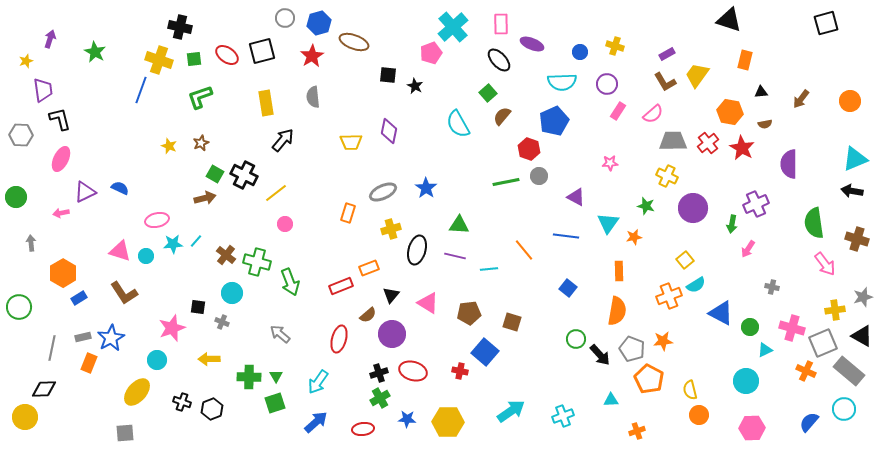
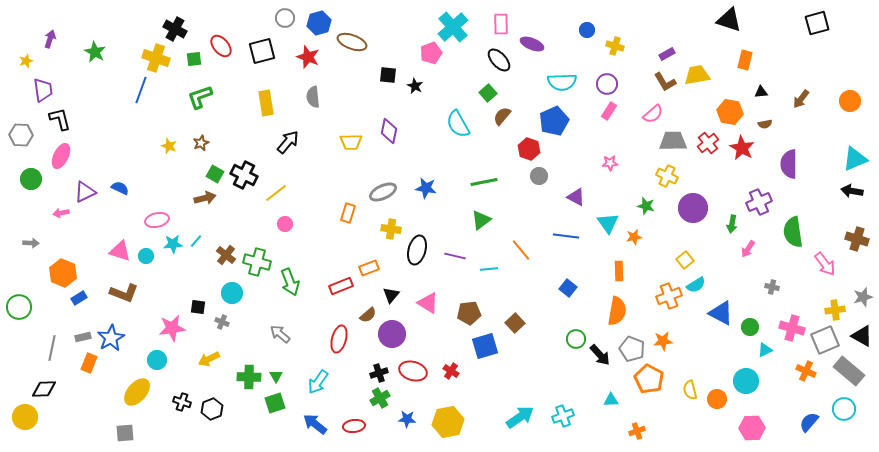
black square at (826, 23): moved 9 px left
black cross at (180, 27): moved 5 px left, 2 px down; rotated 15 degrees clockwise
brown ellipse at (354, 42): moved 2 px left
blue circle at (580, 52): moved 7 px right, 22 px up
red ellipse at (227, 55): moved 6 px left, 9 px up; rotated 15 degrees clockwise
red star at (312, 56): moved 4 px left, 1 px down; rotated 20 degrees counterclockwise
yellow cross at (159, 60): moved 3 px left, 2 px up
yellow trapezoid at (697, 75): rotated 44 degrees clockwise
pink rectangle at (618, 111): moved 9 px left
black arrow at (283, 140): moved 5 px right, 2 px down
pink ellipse at (61, 159): moved 3 px up
green line at (506, 182): moved 22 px left
blue star at (426, 188): rotated 25 degrees counterclockwise
green circle at (16, 197): moved 15 px right, 18 px up
purple cross at (756, 204): moved 3 px right, 2 px up
cyan triangle at (608, 223): rotated 10 degrees counterclockwise
green semicircle at (814, 223): moved 21 px left, 9 px down
green triangle at (459, 225): moved 22 px right, 5 px up; rotated 40 degrees counterclockwise
yellow cross at (391, 229): rotated 24 degrees clockwise
gray arrow at (31, 243): rotated 98 degrees clockwise
orange line at (524, 250): moved 3 px left
orange hexagon at (63, 273): rotated 8 degrees counterclockwise
brown L-shape at (124, 293): rotated 36 degrees counterclockwise
brown square at (512, 322): moved 3 px right, 1 px down; rotated 30 degrees clockwise
pink star at (172, 328): rotated 12 degrees clockwise
gray square at (823, 343): moved 2 px right, 3 px up
blue square at (485, 352): moved 6 px up; rotated 32 degrees clockwise
yellow arrow at (209, 359): rotated 25 degrees counterclockwise
red cross at (460, 371): moved 9 px left; rotated 21 degrees clockwise
cyan arrow at (511, 411): moved 9 px right, 6 px down
orange circle at (699, 415): moved 18 px right, 16 px up
blue arrow at (316, 422): moved 1 px left, 2 px down; rotated 100 degrees counterclockwise
yellow hexagon at (448, 422): rotated 12 degrees counterclockwise
red ellipse at (363, 429): moved 9 px left, 3 px up
